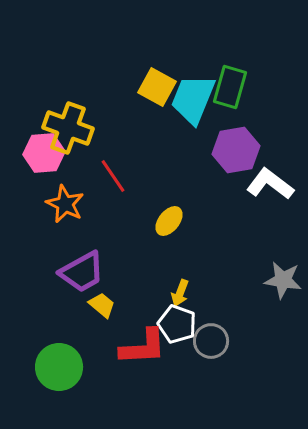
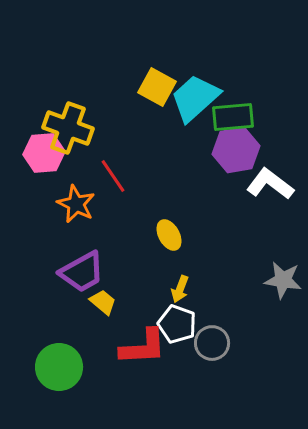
green rectangle: moved 3 px right, 30 px down; rotated 69 degrees clockwise
cyan trapezoid: moved 2 px right, 1 px up; rotated 26 degrees clockwise
orange star: moved 11 px right
yellow ellipse: moved 14 px down; rotated 68 degrees counterclockwise
yellow arrow: moved 4 px up
yellow trapezoid: moved 1 px right, 3 px up
gray circle: moved 1 px right, 2 px down
